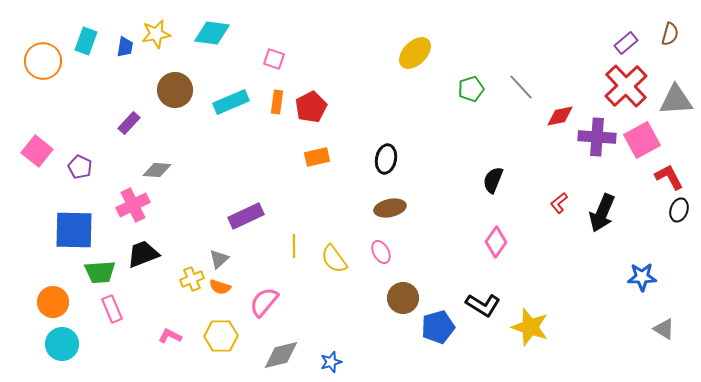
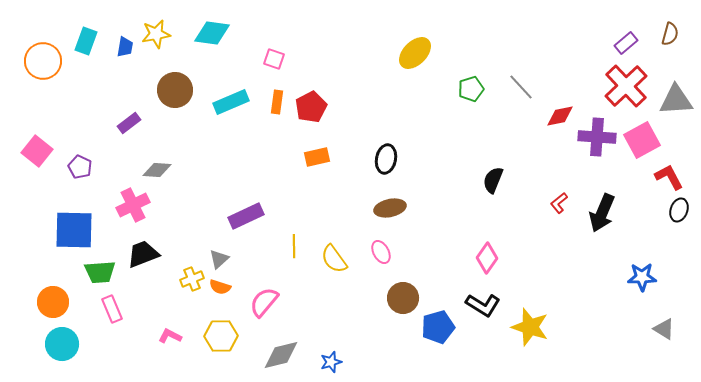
purple rectangle at (129, 123): rotated 10 degrees clockwise
pink diamond at (496, 242): moved 9 px left, 16 px down
